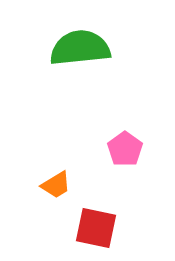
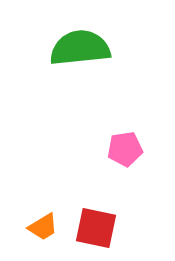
pink pentagon: rotated 28 degrees clockwise
orange trapezoid: moved 13 px left, 42 px down
